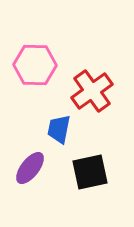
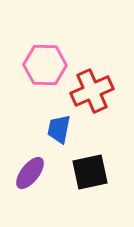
pink hexagon: moved 10 px right
red cross: rotated 12 degrees clockwise
purple ellipse: moved 5 px down
